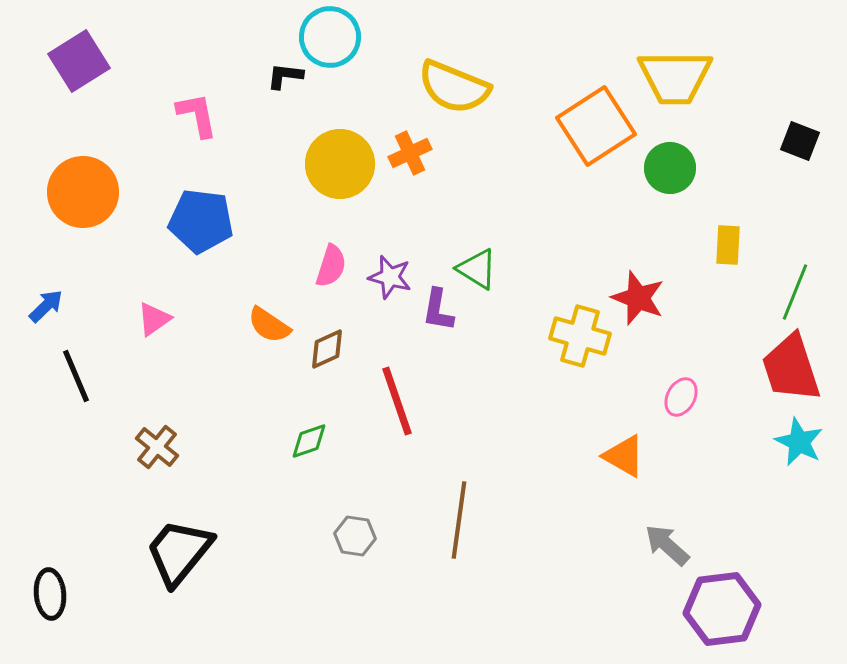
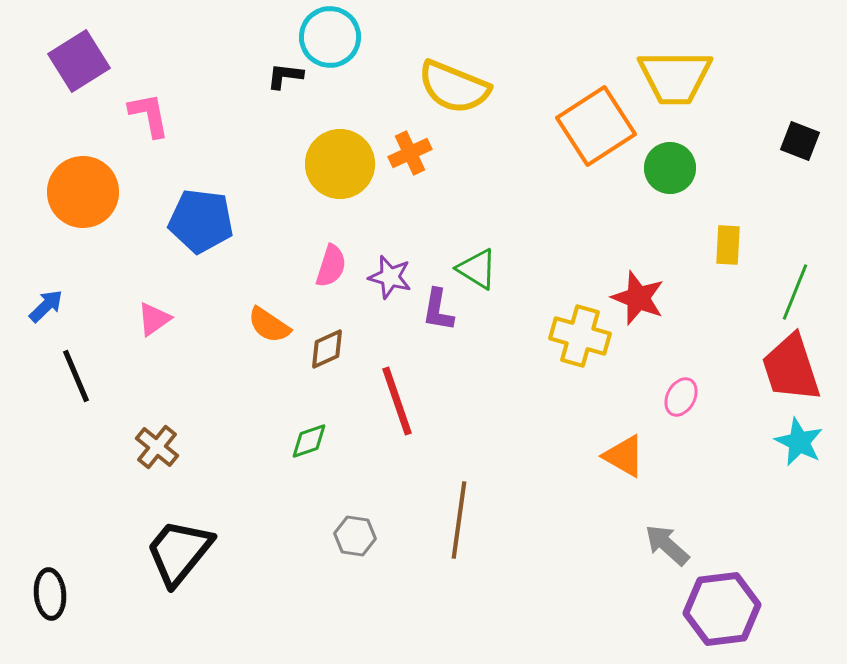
pink L-shape: moved 48 px left
